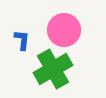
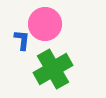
pink circle: moved 19 px left, 6 px up
